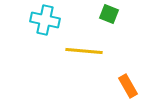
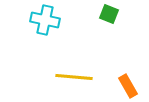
yellow line: moved 10 px left, 26 px down
